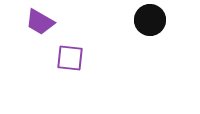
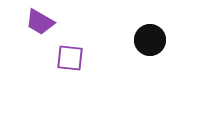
black circle: moved 20 px down
